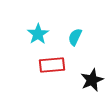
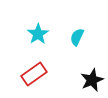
cyan semicircle: moved 2 px right
red rectangle: moved 18 px left, 9 px down; rotated 30 degrees counterclockwise
